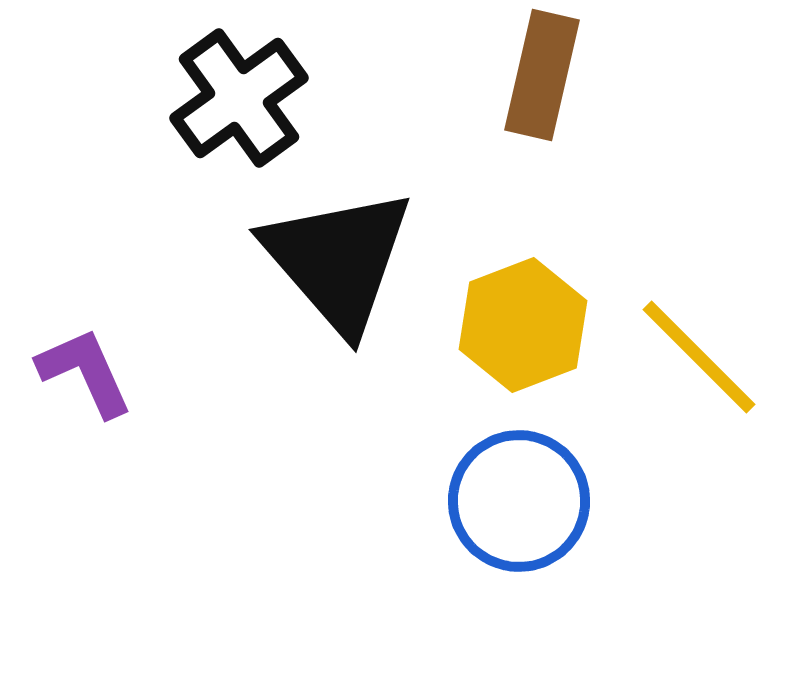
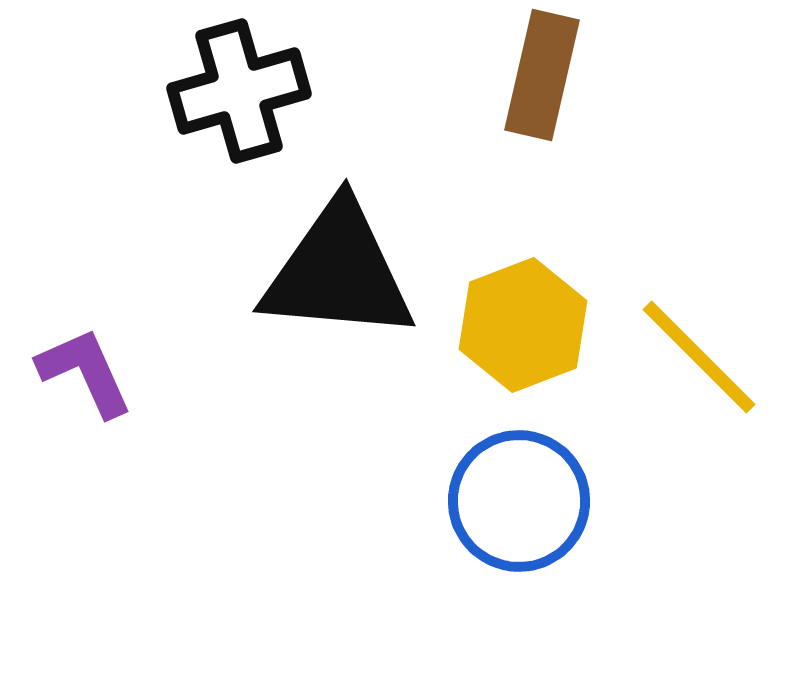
black cross: moved 7 px up; rotated 20 degrees clockwise
black triangle: moved 12 px down; rotated 44 degrees counterclockwise
